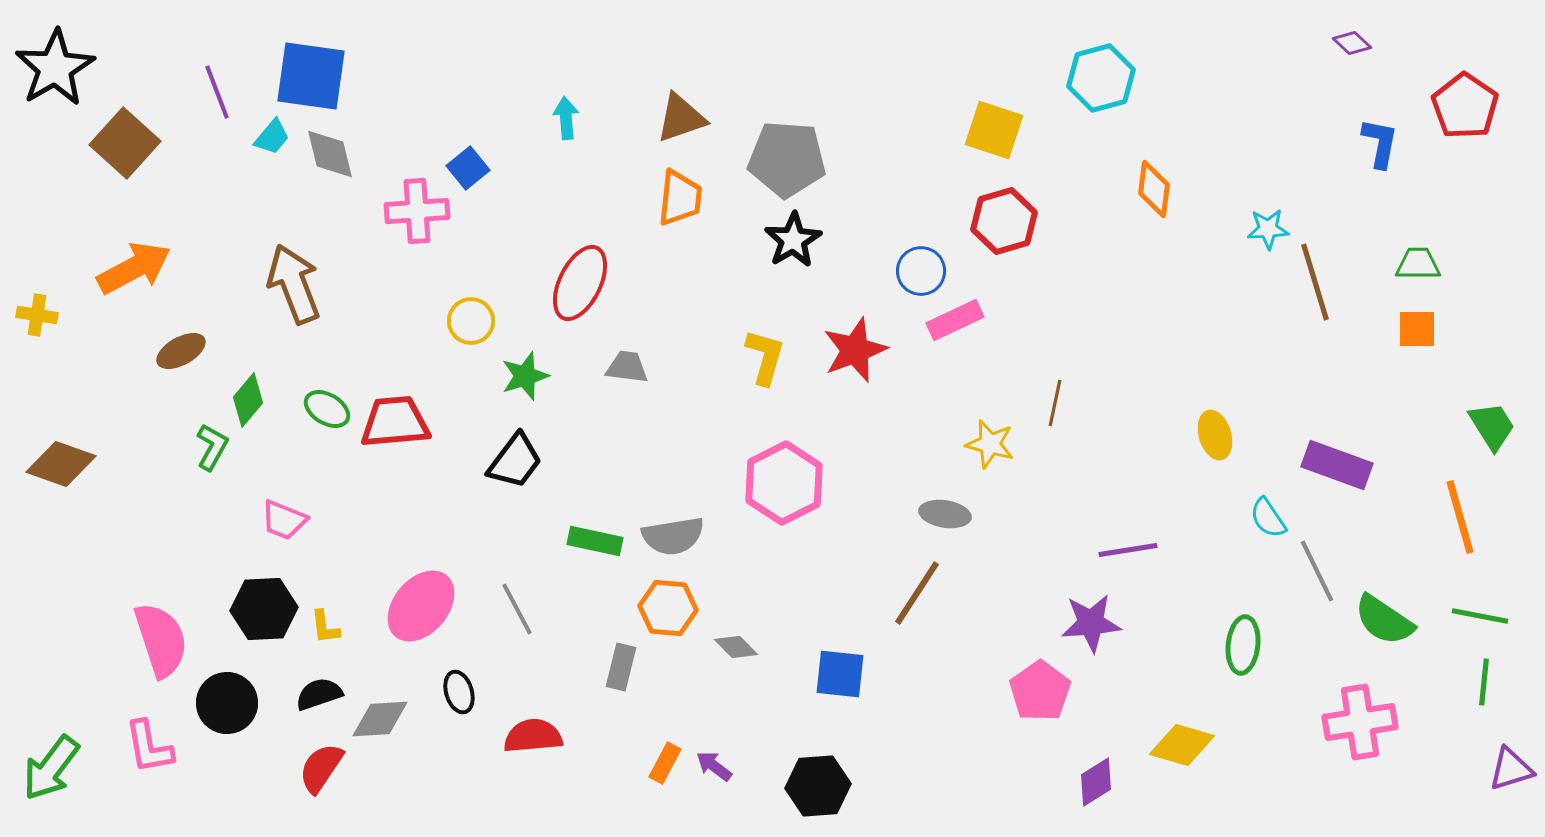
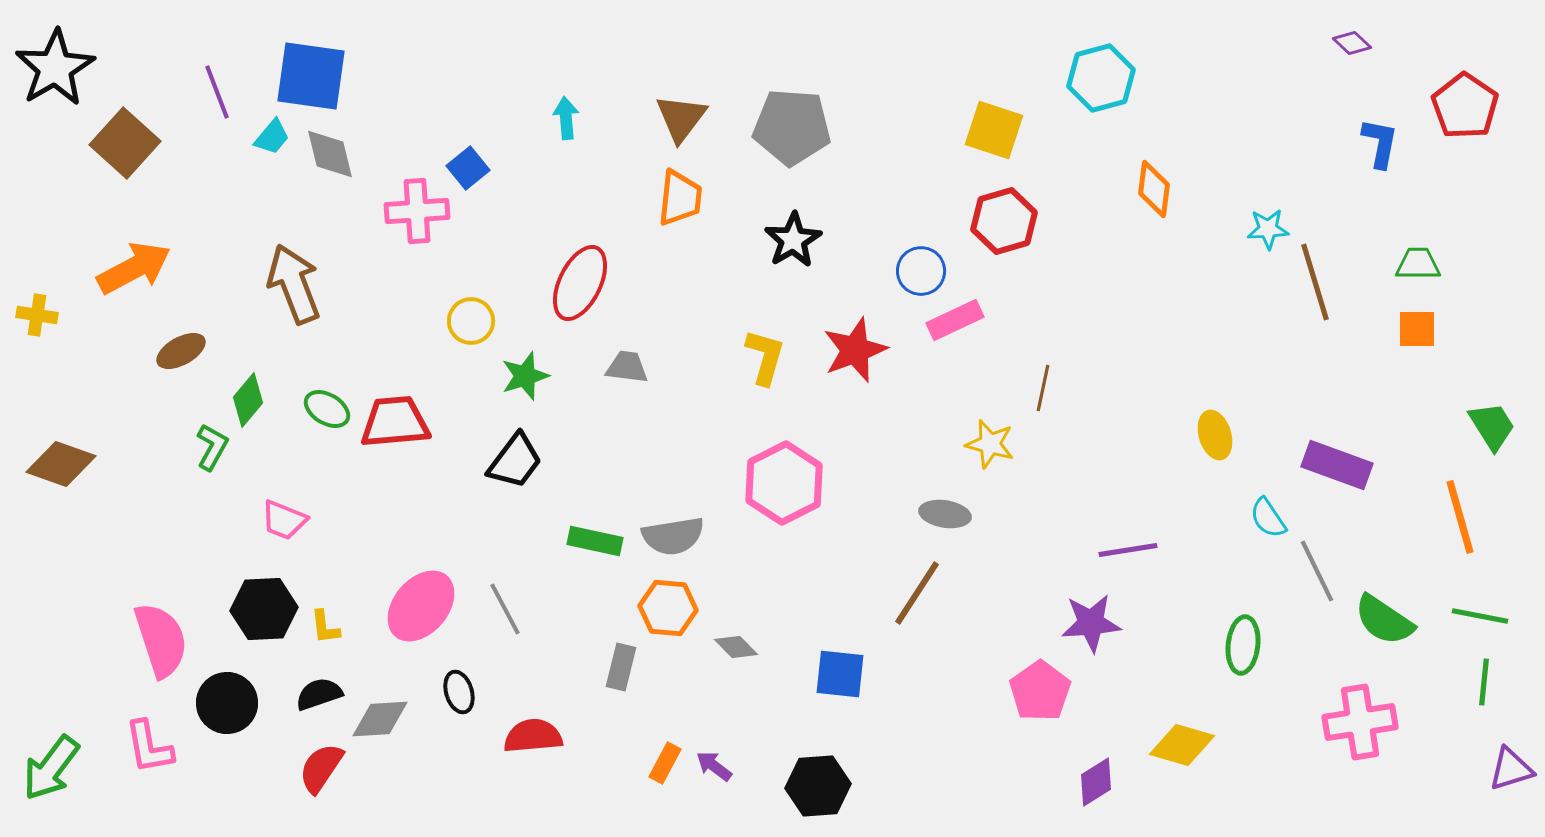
brown triangle at (681, 118): rotated 34 degrees counterclockwise
gray pentagon at (787, 159): moved 5 px right, 32 px up
brown line at (1055, 403): moved 12 px left, 15 px up
gray line at (517, 609): moved 12 px left
